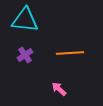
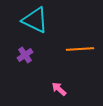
cyan triangle: moved 10 px right; rotated 20 degrees clockwise
orange line: moved 10 px right, 4 px up
